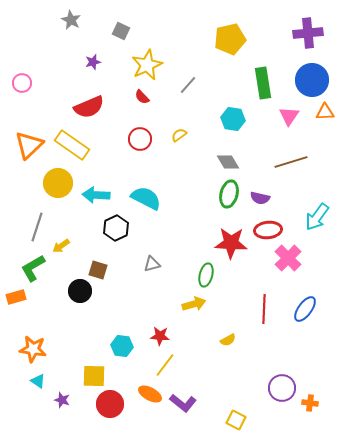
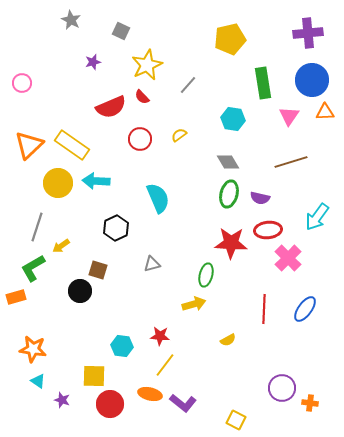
red semicircle at (89, 107): moved 22 px right
cyan arrow at (96, 195): moved 14 px up
cyan semicircle at (146, 198): moved 12 px right; rotated 40 degrees clockwise
orange ellipse at (150, 394): rotated 15 degrees counterclockwise
